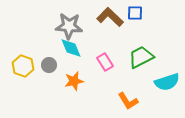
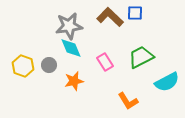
gray star: rotated 12 degrees counterclockwise
cyan semicircle: rotated 10 degrees counterclockwise
